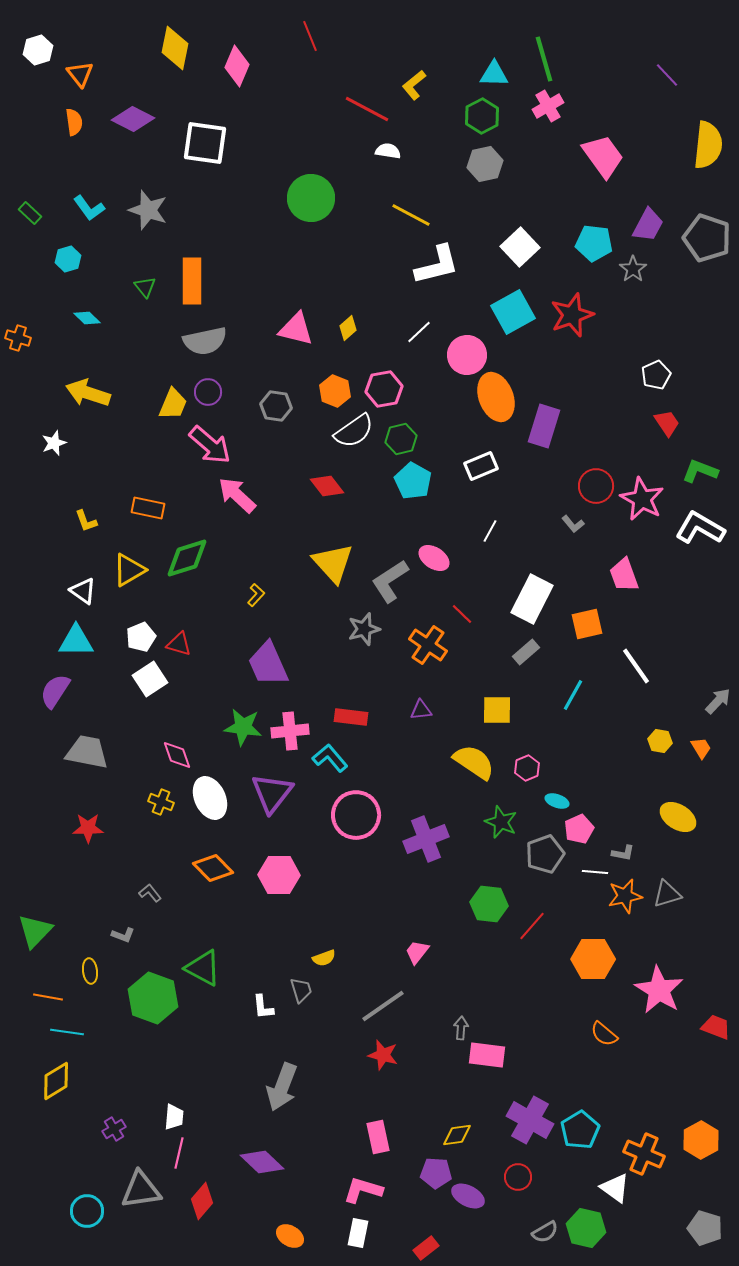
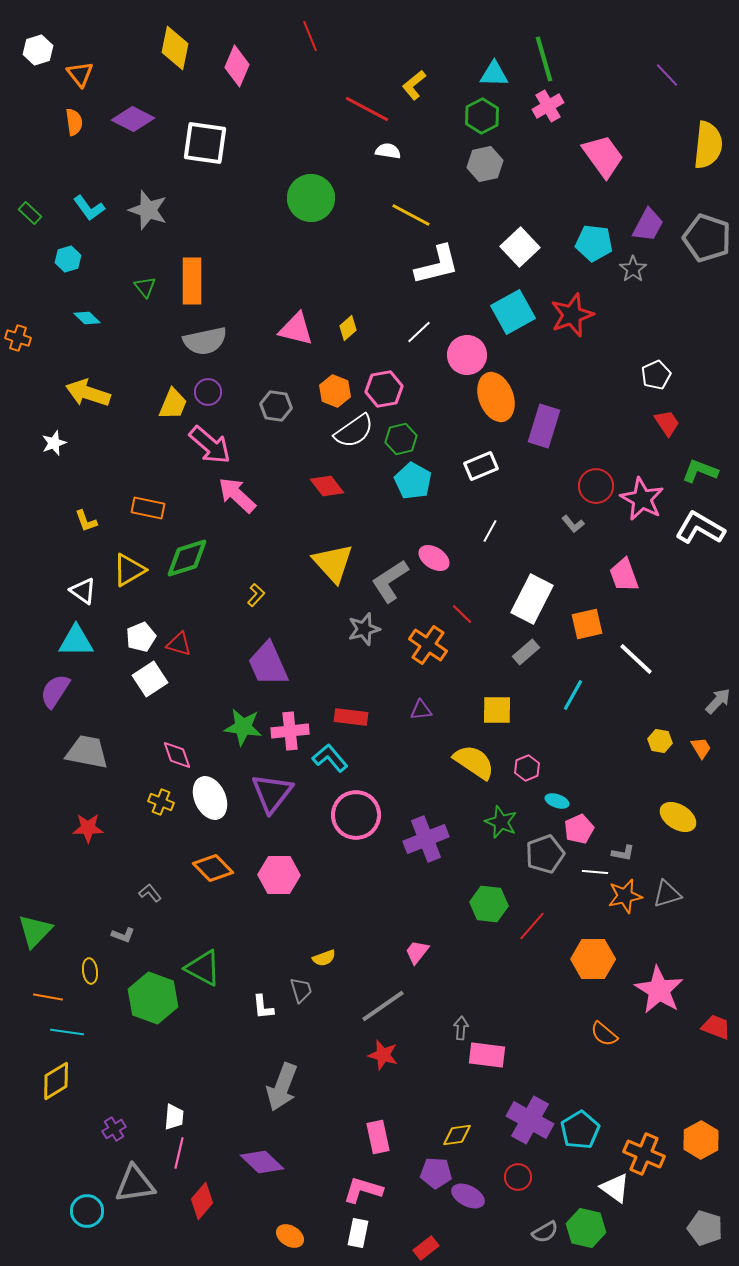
white line at (636, 666): moved 7 px up; rotated 12 degrees counterclockwise
gray triangle at (141, 1190): moved 6 px left, 6 px up
